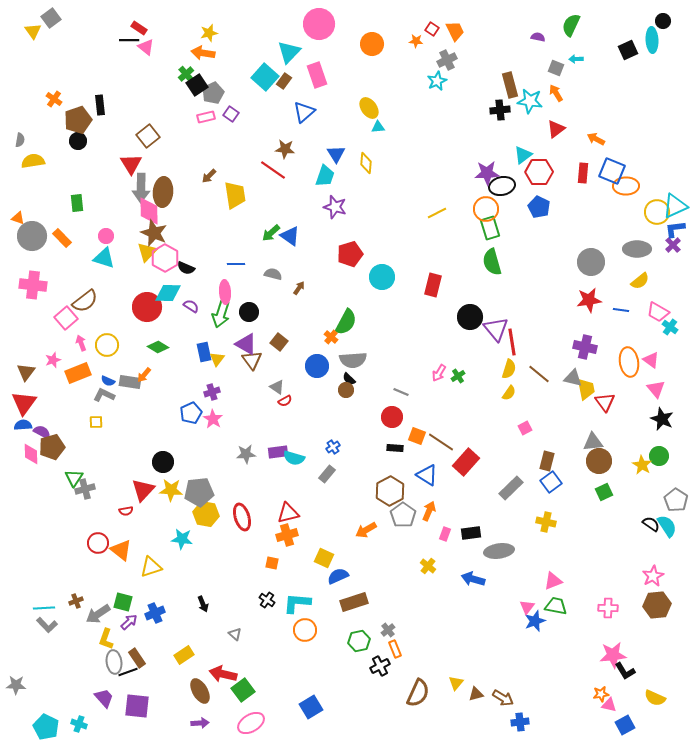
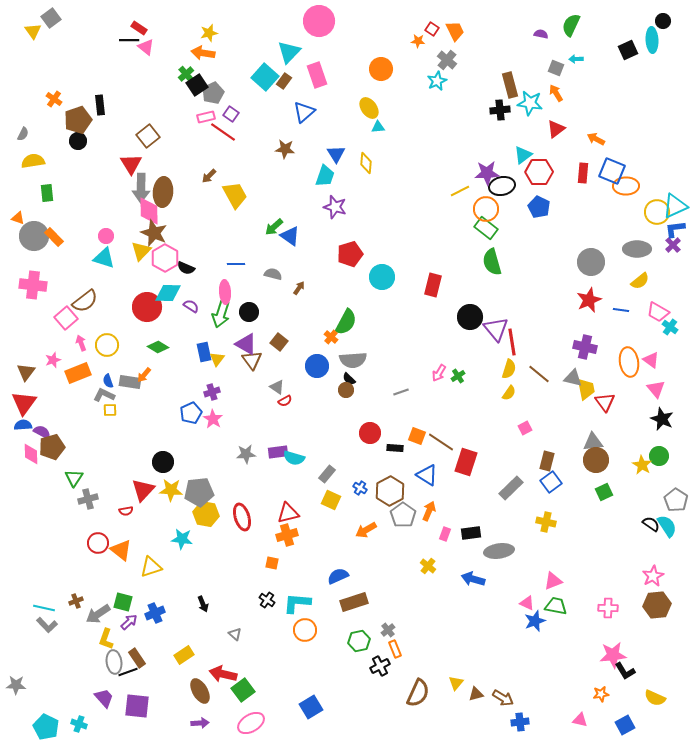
pink circle at (319, 24): moved 3 px up
purple semicircle at (538, 37): moved 3 px right, 3 px up
orange star at (416, 41): moved 2 px right
orange circle at (372, 44): moved 9 px right, 25 px down
gray cross at (447, 60): rotated 24 degrees counterclockwise
cyan star at (530, 101): moved 2 px down
gray semicircle at (20, 140): moved 3 px right, 6 px up; rotated 16 degrees clockwise
red line at (273, 170): moved 50 px left, 38 px up
yellow trapezoid at (235, 195): rotated 20 degrees counterclockwise
green rectangle at (77, 203): moved 30 px left, 10 px up
yellow line at (437, 213): moved 23 px right, 22 px up
green rectangle at (490, 228): moved 4 px left; rotated 35 degrees counterclockwise
green arrow at (271, 233): moved 3 px right, 6 px up
gray circle at (32, 236): moved 2 px right
orange rectangle at (62, 238): moved 8 px left, 1 px up
yellow triangle at (147, 252): moved 6 px left, 1 px up
red star at (589, 300): rotated 15 degrees counterclockwise
blue semicircle at (108, 381): rotated 48 degrees clockwise
gray line at (401, 392): rotated 42 degrees counterclockwise
red circle at (392, 417): moved 22 px left, 16 px down
yellow square at (96, 422): moved 14 px right, 12 px up
blue cross at (333, 447): moved 27 px right, 41 px down; rotated 24 degrees counterclockwise
brown circle at (599, 461): moved 3 px left, 1 px up
red rectangle at (466, 462): rotated 24 degrees counterclockwise
gray cross at (85, 489): moved 3 px right, 10 px down
yellow square at (324, 558): moved 7 px right, 58 px up
pink triangle at (527, 607): moved 4 px up; rotated 42 degrees counterclockwise
cyan line at (44, 608): rotated 15 degrees clockwise
pink triangle at (609, 705): moved 29 px left, 15 px down
